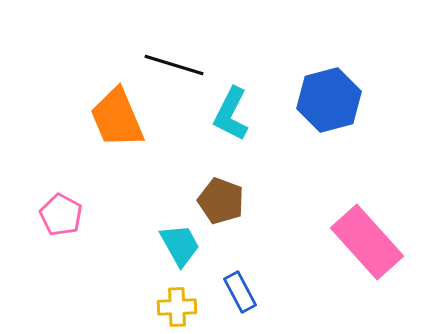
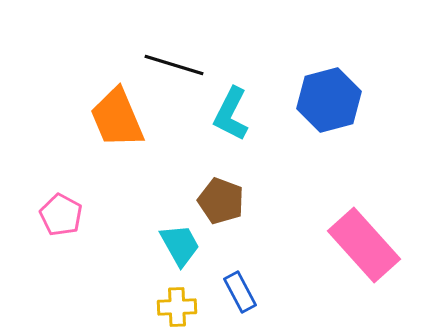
pink rectangle: moved 3 px left, 3 px down
